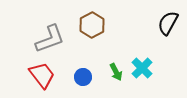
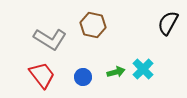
brown hexagon: moved 1 px right; rotated 20 degrees counterclockwise
gray L-shape: rotated 52 degrees clockwise
cyan cross: moved 1 px right, 1 px down
green arrow: rotated 78 degrees counterclockwise
